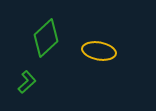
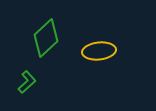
yellow ellipse: rotated 16 degrees counterclockwise
